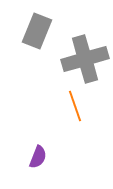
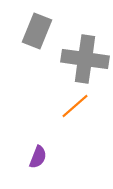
gray cross: rotated 24 degrees clockwise
orange line: rotated 68 degrees clockwise
